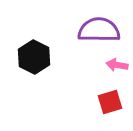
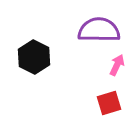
pink arrow: rotated 105 degrees clockwise
red square: moved 1 px left, 1 px down
